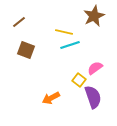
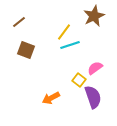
yellow line: rotated 66 degrees counterclockwise
